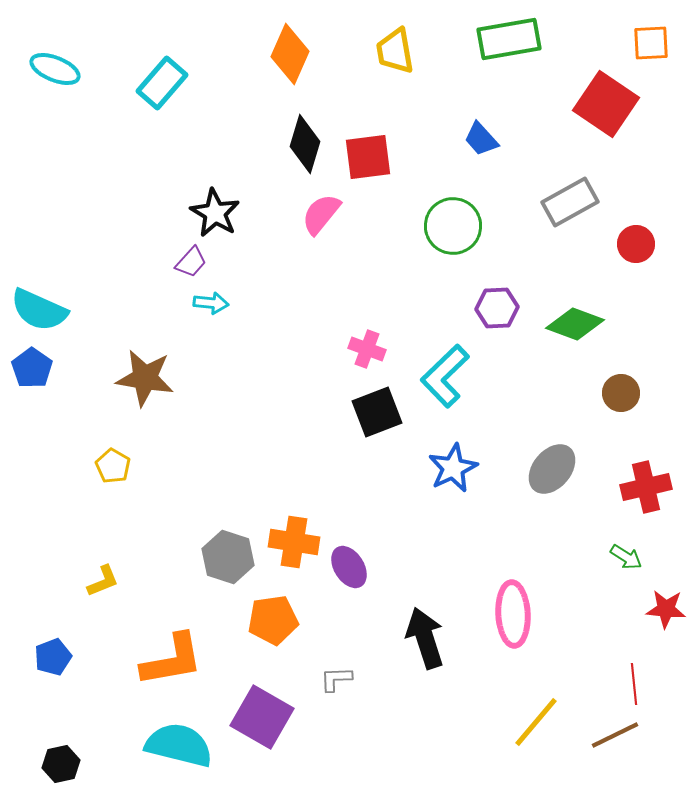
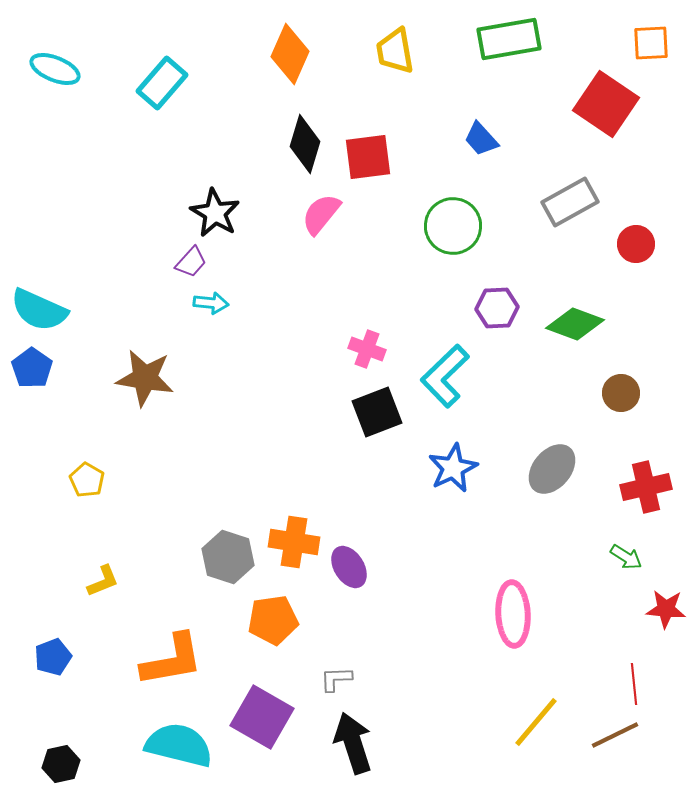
yellow pentagon at (113, 466): moved 26 px left, 14 px down
black arrow at (425, 638): moved 72 px left, 105 px down
